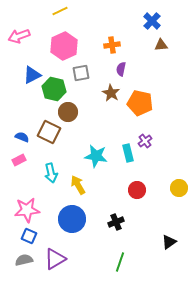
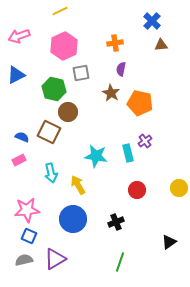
orange cross: moved 3 px right, 2 px up
blue triangle: moved 16 px left
blue circle: moved 1 px right
